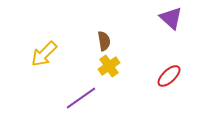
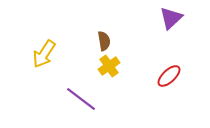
purple triangle: rotated 35 degrees clockwise
yellow arrow: rotated 12 degrees counterclockwise
purple line: moved 1 px down; rotated 72 degrees clockwise
